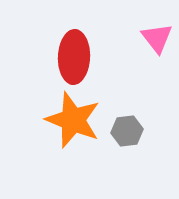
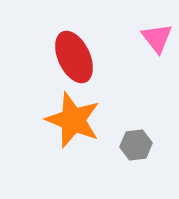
red ellipse: rotated 27 degrees counterclockwise
gray hexagon: moved 9 px right, 14 px down
